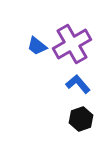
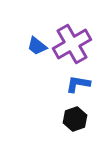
blue L-shape: rotated 40 degrees counterclockwise
black hexagon: moved 6 px left
